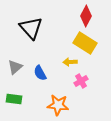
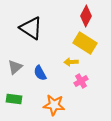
black triangle: rotated 15 degrees counterclockwise
yellow arrow: moved 1 px right
orange star: moved 4 px left
